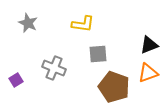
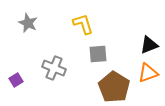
yellow L-shape: rotated 115 degrees counterclockwise
brown pentagon: rotated 12 degrees clockwise
